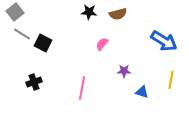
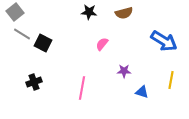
brown semicircle: moved 6 px right, 1 px up
